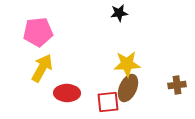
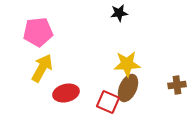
red ellipse: moved 1 px left; rotated 15 degrees counterclockwise
red square: rotated 30 degrees clockwise
